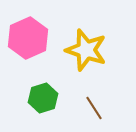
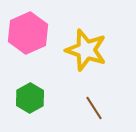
pink hexagon: moved 5 px up
green hexagon: moved 13 px left; rotated 12 degrees counterclockwise
